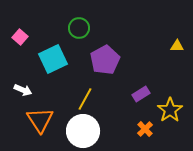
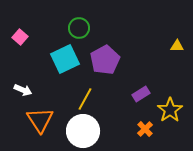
cyan square: moved 12 px right
